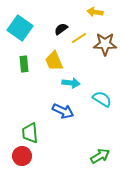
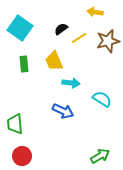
brown star: moved 3 px right, 3 px up; rotated 15 degrees counterclockwise
green trapezoid: moved 15 px left, 9 px up
